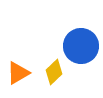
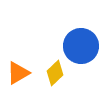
yellow diamond: moved 1 px right, 1 px down
